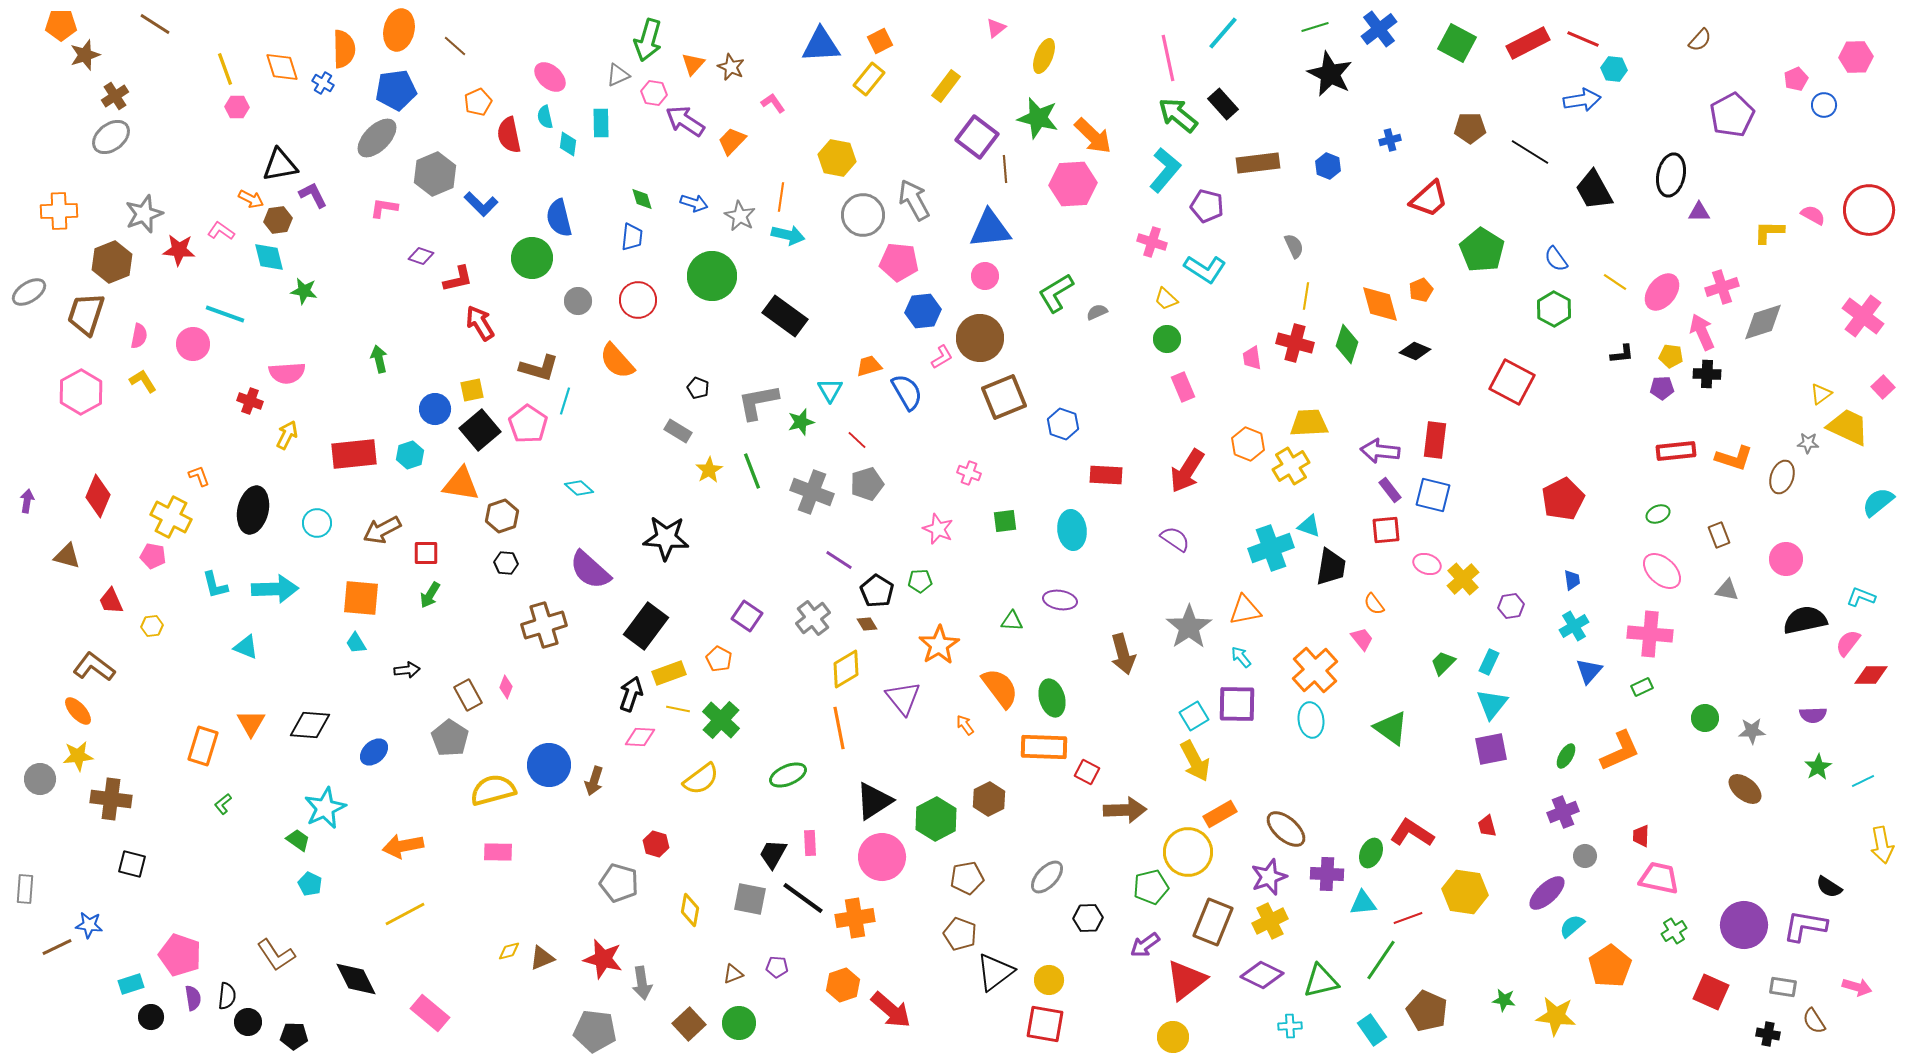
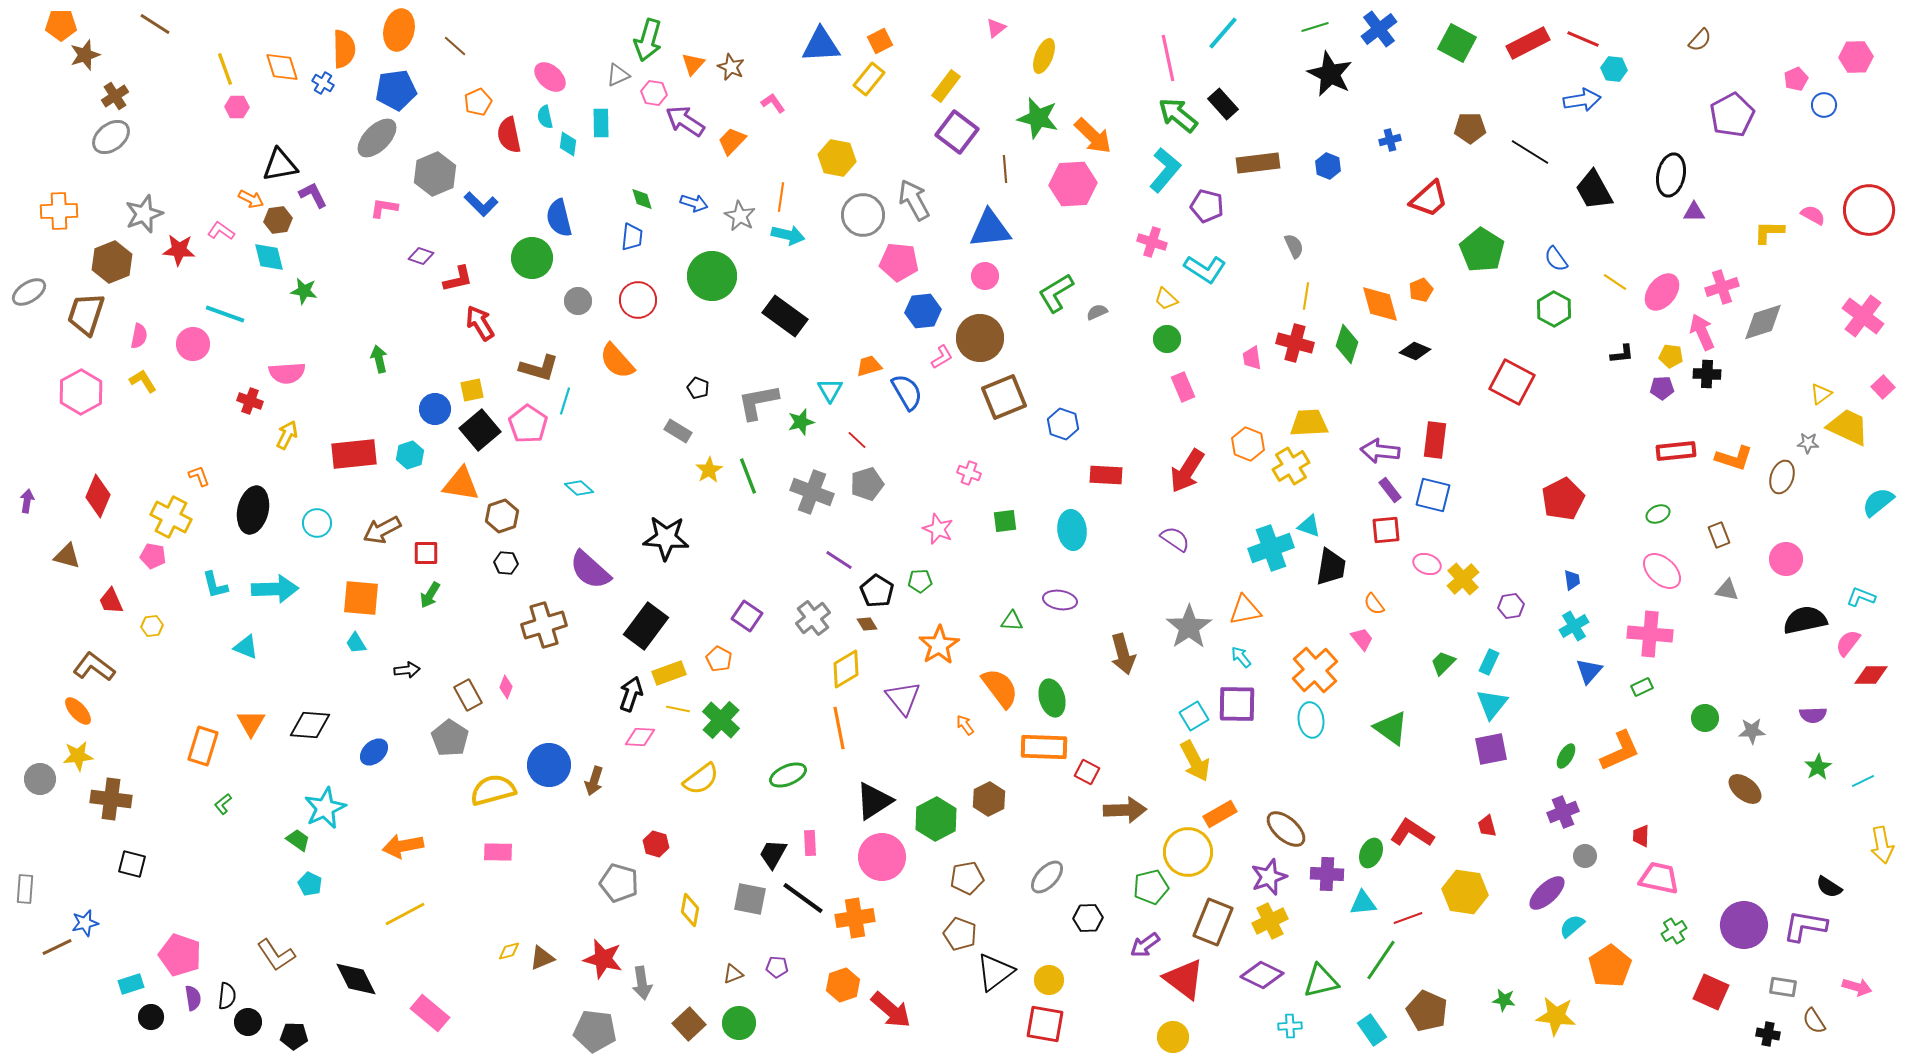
purple square at (977, 137): moved 20 px left, 5 px up
purple triangle at (1699, 212): moved 5 px left
green line at (752, 471): moved 4 px left, 5 px down
blue star at (89, 925): moved 4 px left, 2 px up; rotated 20 degrees counterclockwise
red triangle at (1186, 980): moved 2 px left, 1 px up; rotated 45 degrees counterclockwise
